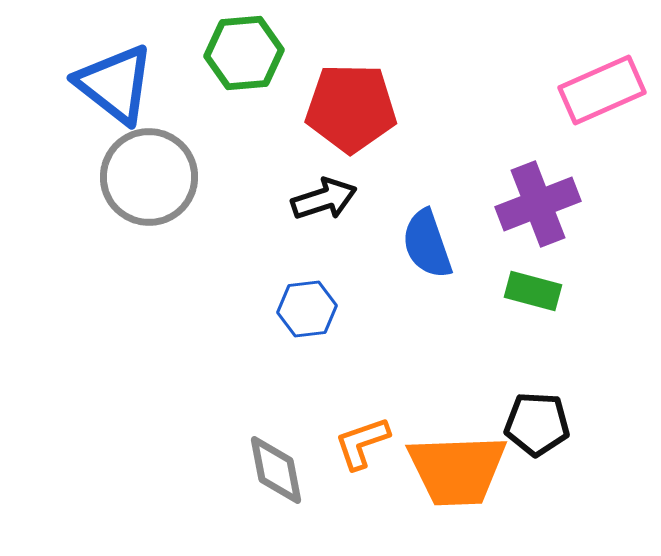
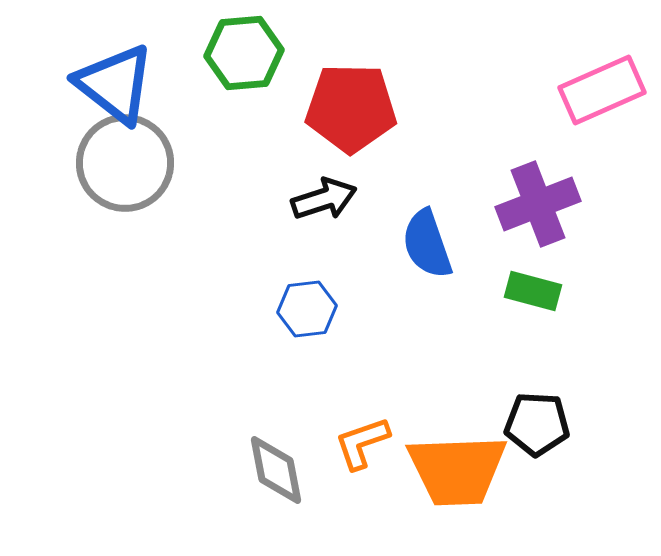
gray circle: moved 24 px left, 14 px up
